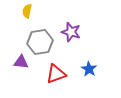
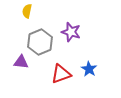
gray hexagon: rotated 15 degrees counterclockwise
red triangle: moved 5 px right
